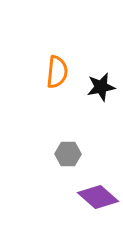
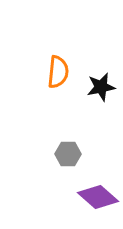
orange semicircle: moved 1 px right
